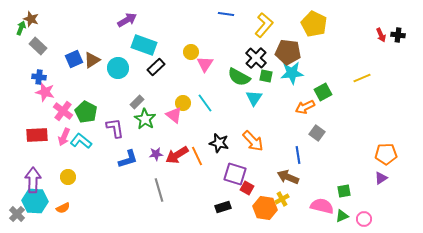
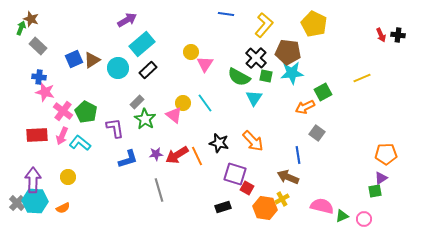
cyan rectangle at (144, 45): moved 2 px left, 1 px up; rotated 60 degrees counterclockwise
black rectangle at (156, 67): moved 8 px left, 3 px down
pink arrow at (64, 137): moved 2 px left, 1 px up
cyan L-shape at (81, 141): moved 1 px left, 2 px down
green square at (344, 191): moved 31 px right
gray cross at (17, 214): moved 11 px up
